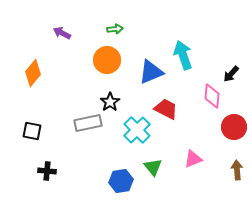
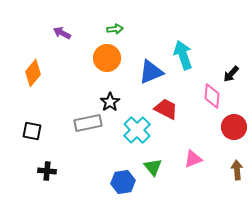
orange circle: moved 2 px up
blue hexagon: moved 2 px right, 1 px down
